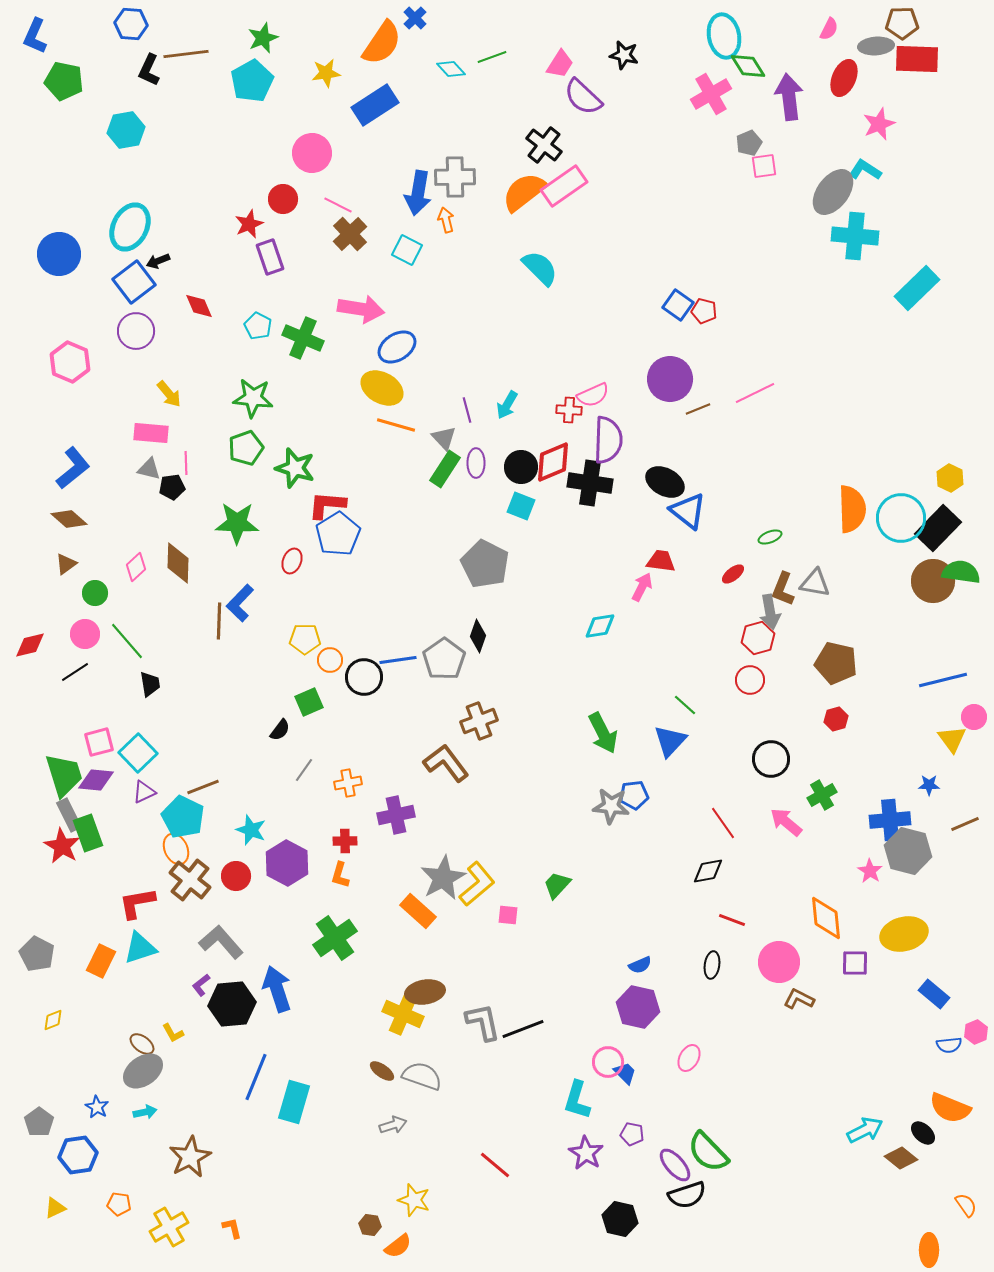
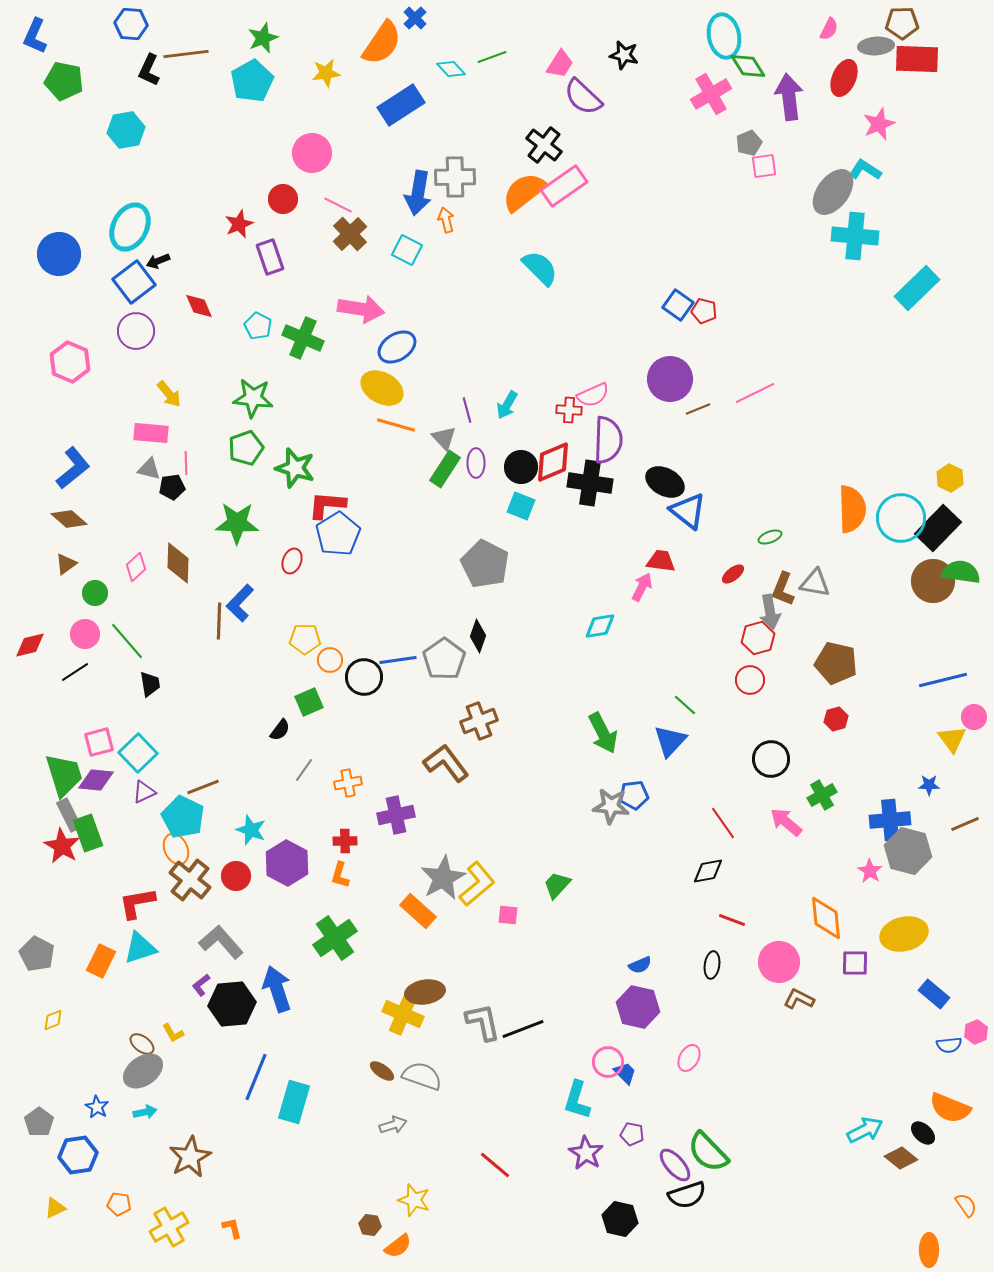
blue rectangle at (375, 105): moved 26 px right
red star at (249, 224): moved 10 px left
